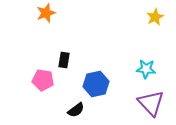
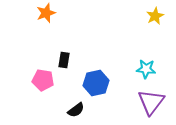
yellow star: moved 1 px up
blue hexagon: moved 1 px up
purple triangle: moved 1 px up; rotated 20 degrees clockwise
